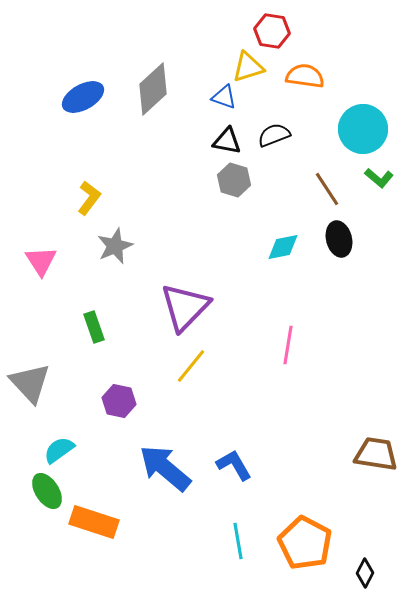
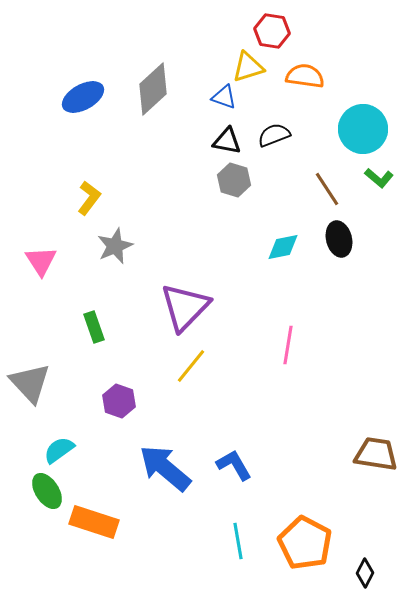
purple hexagon: rotated 8 degrees clockwise
